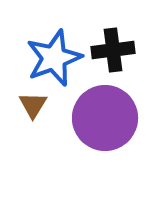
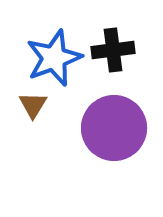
purple circle: moved 9 px right, 10 px down
